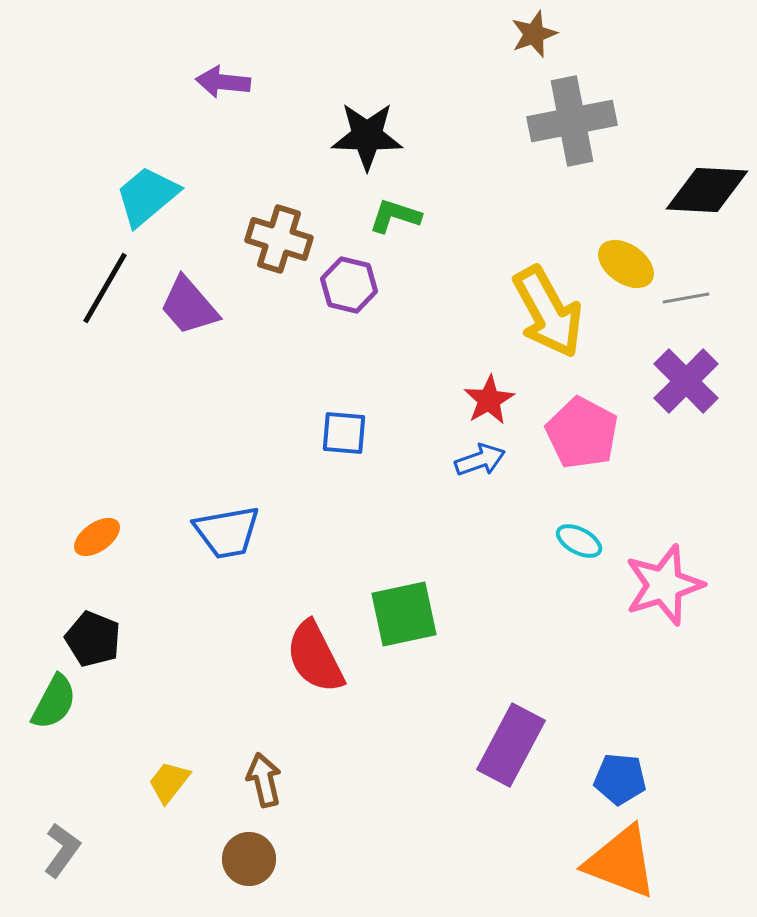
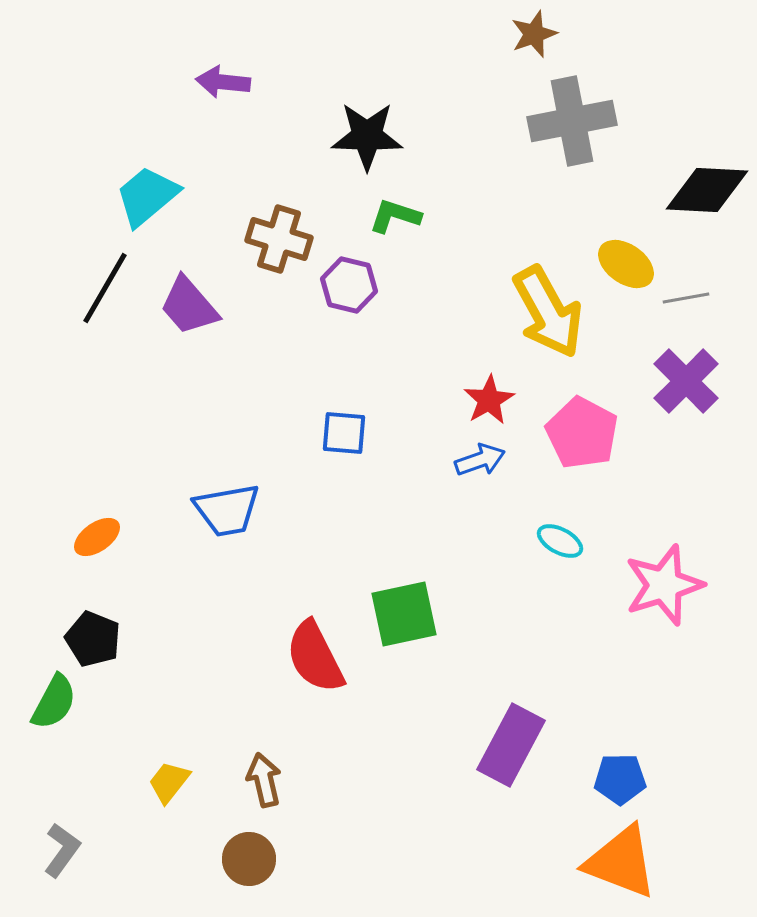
blue trapezoid: moved 22 px up
cyan ellipse: moved 19 px left
blue pentagon: rotated 6 degrees counterclockwise
